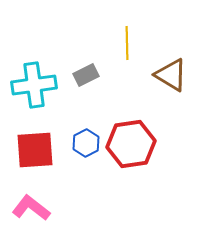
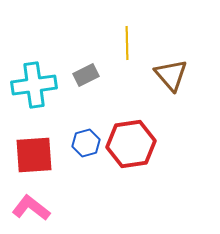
brown triangle: rotated 18 degrees clockwise
blue hexagon: rotated 12 degrees clockwise
red square: moved 1 px left, 5 px down
